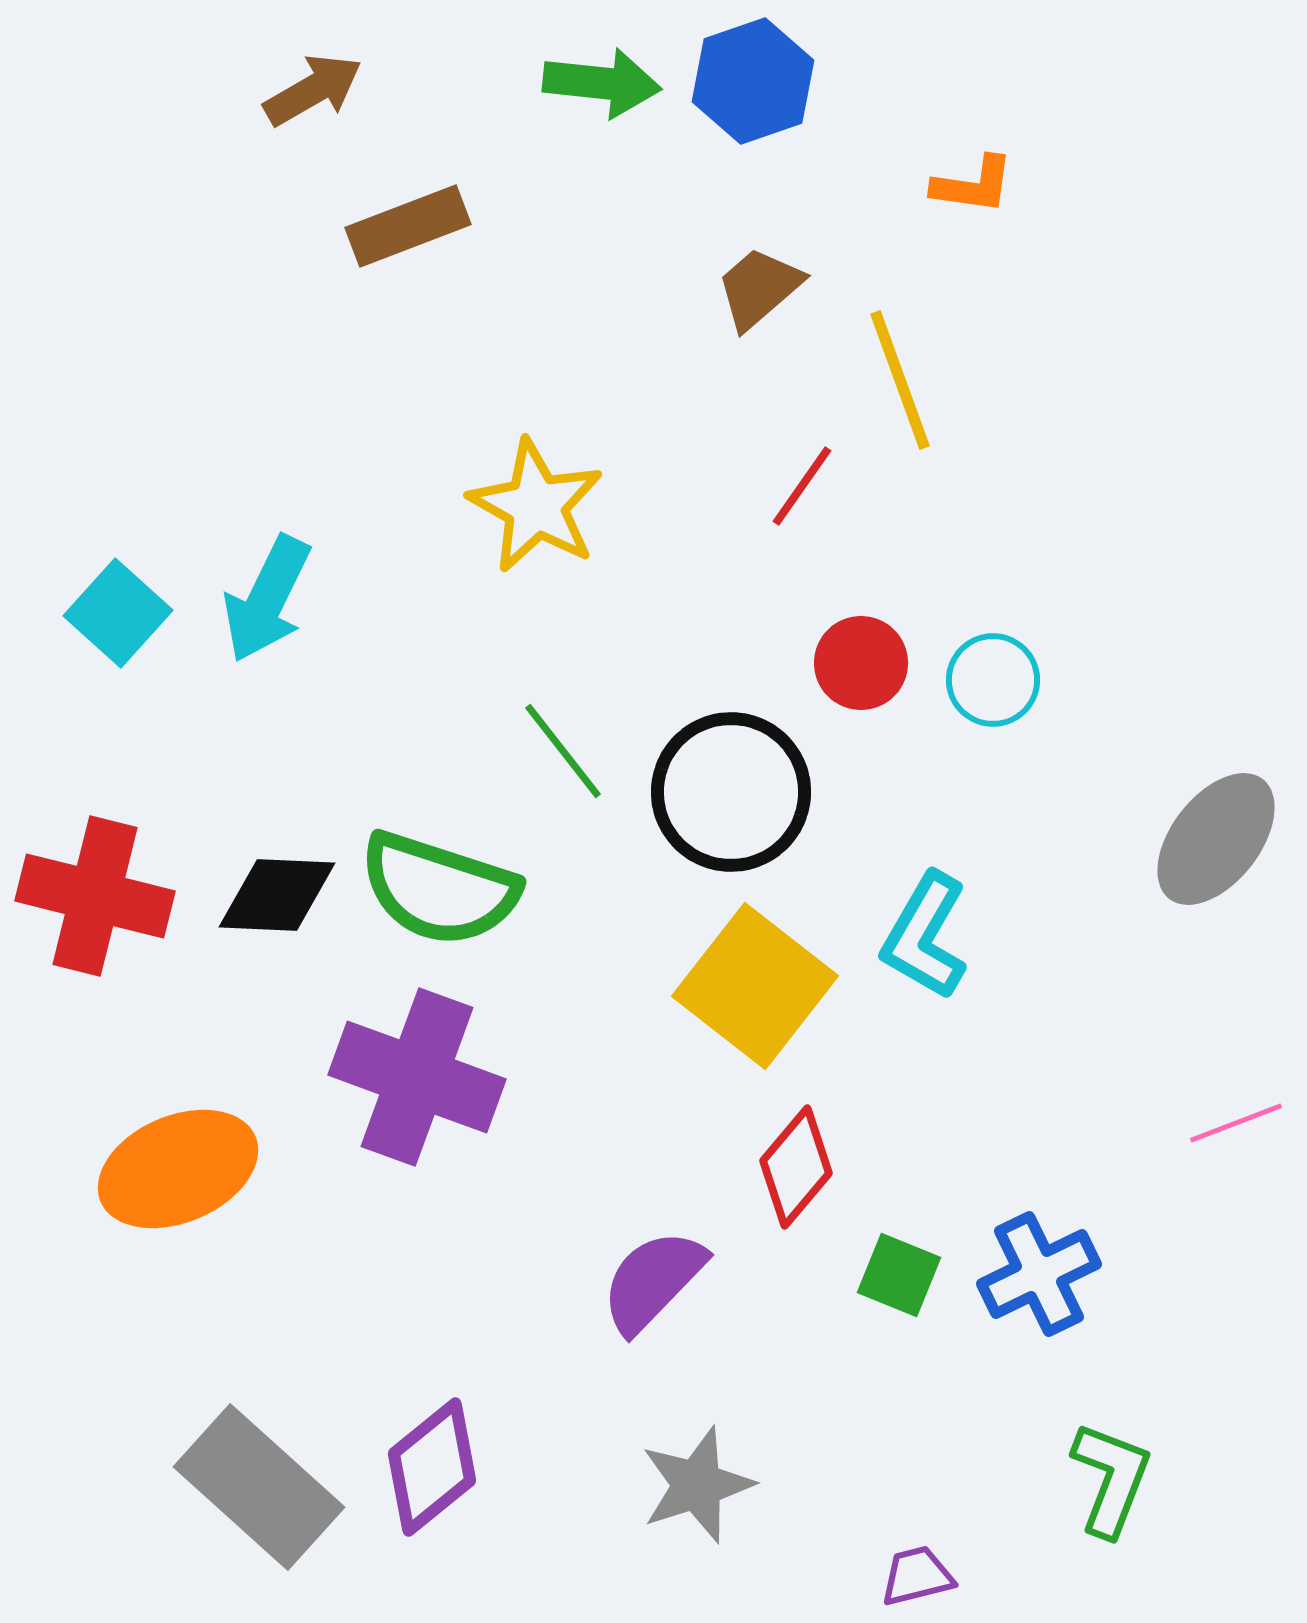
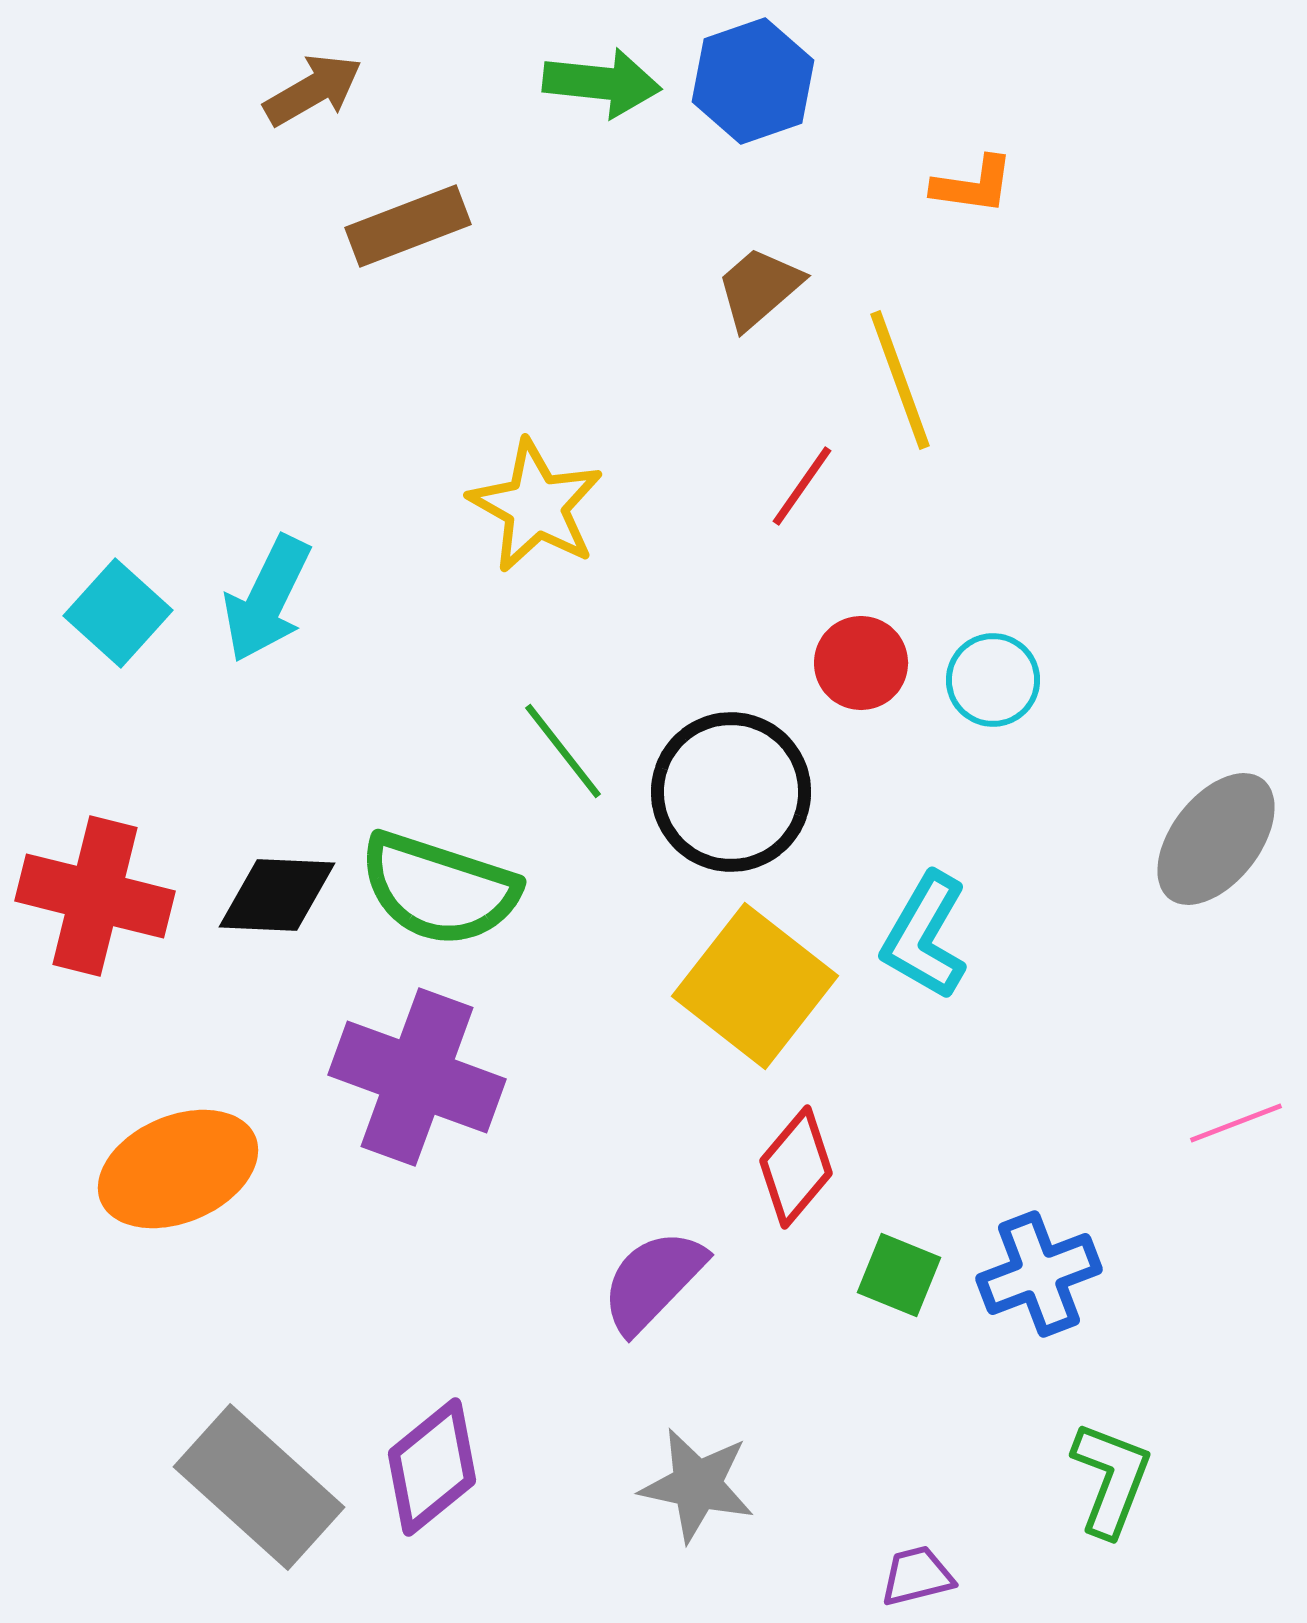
blue cross: rotated 5 degrees clockwise
gray star: rotated 30 degrees clockwise
